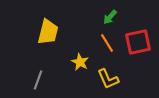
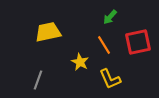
yellow trapezoid: rotated 116 degrees counterclockwise
orange line: moved 3 px left, 2 px down
yellow L-shape: moved 2 px right
